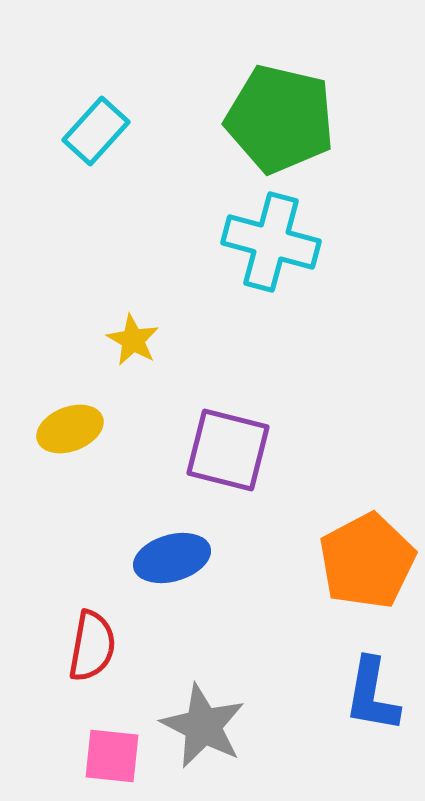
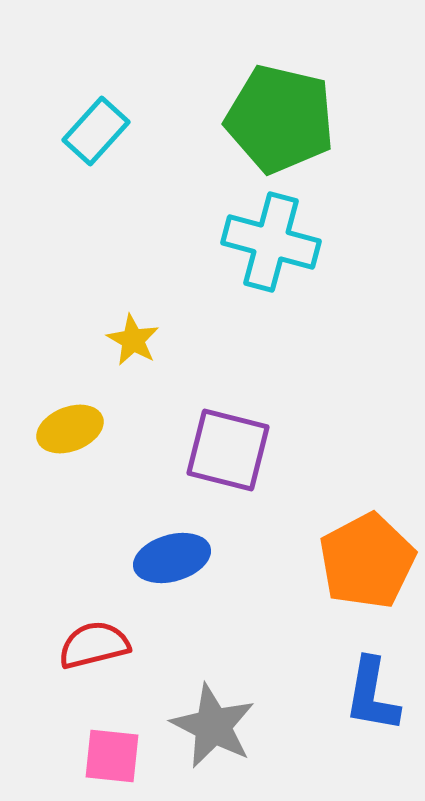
red semicircle: moved 2 px right, 1 px up; rotated 114 degrees counterclockwise
gray star: moved 10 px right
